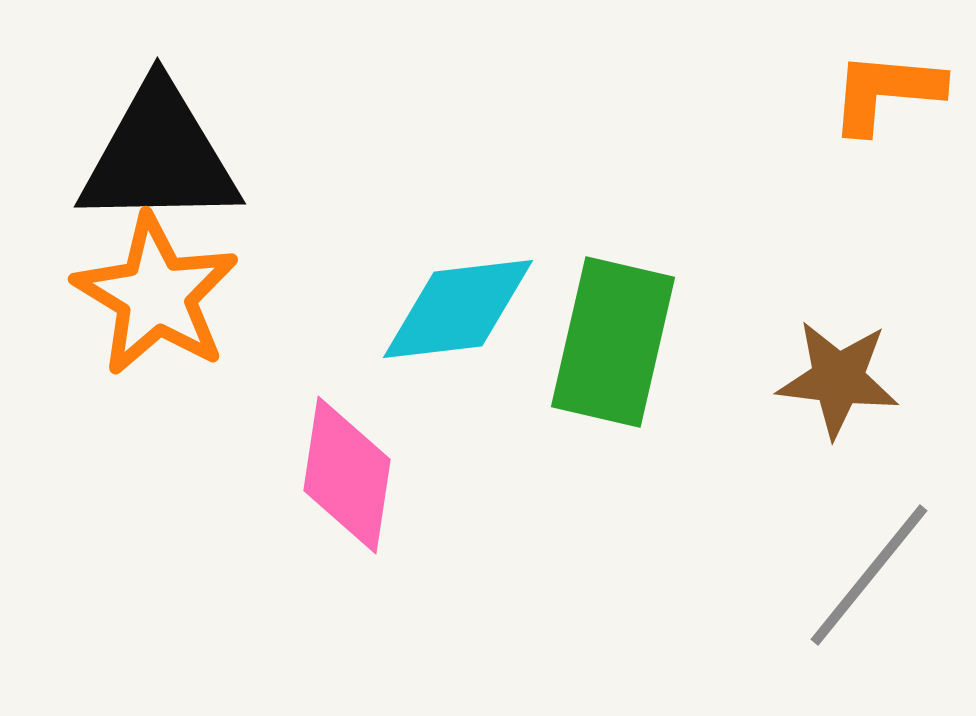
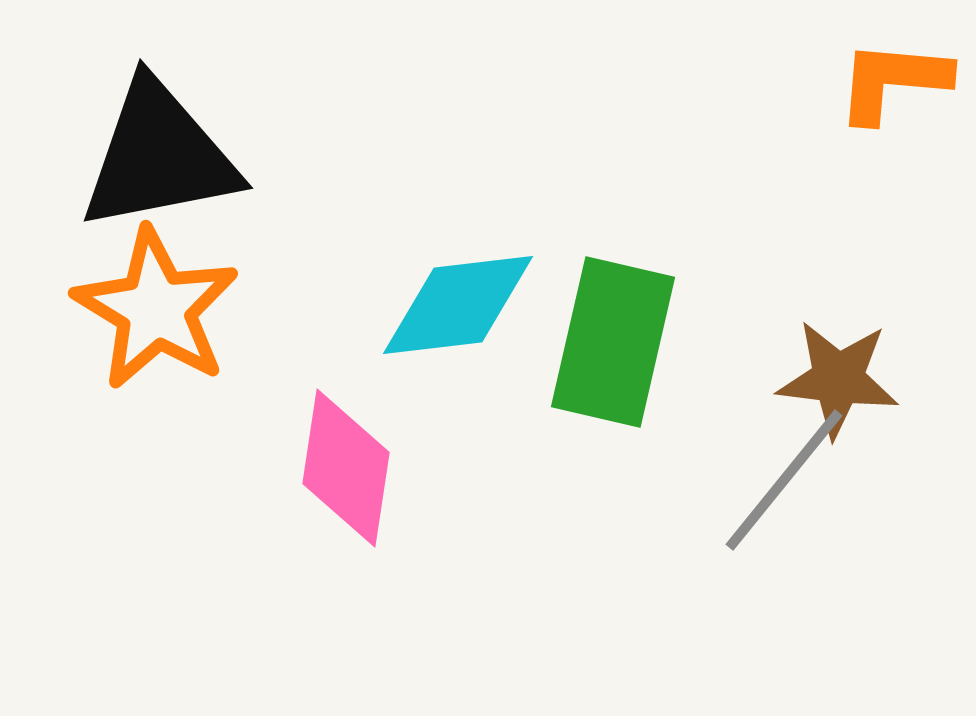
orange L-shape: moved 7 px right, 11 px up
black triangle: rotated 10 degrees counterclockwise
orange star: moved 14 px down
cyan diamond: moved 4 px up
pink diamond: moved 1 px left, 7 px up
gray line: moved 85 px left, 95 px up
